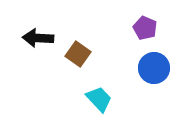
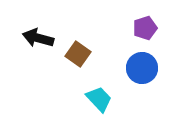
purple pentagon: rotated 30 degrees clockwise
black arrow: rotated 12 degrees clockwise
blue circle: moved 12 px left
